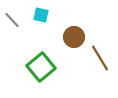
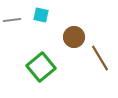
gray line: rotated 54 degrees counterclockwise
